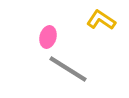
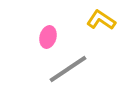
gray line: rotated 66 degrees counterclockwise
